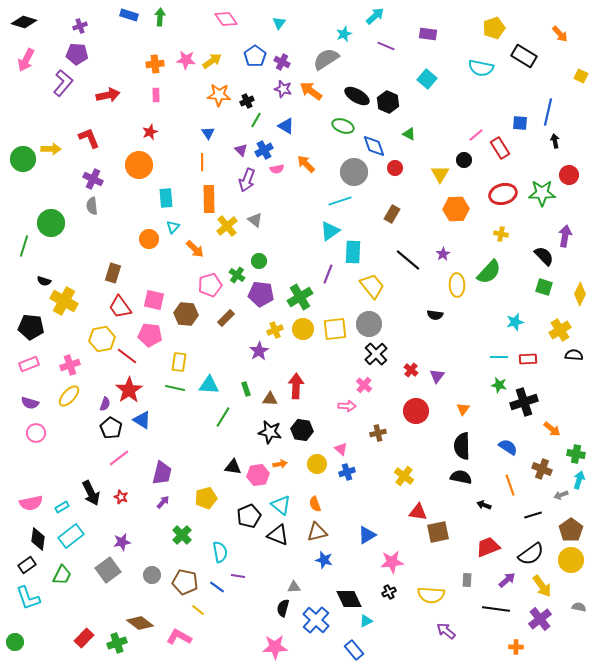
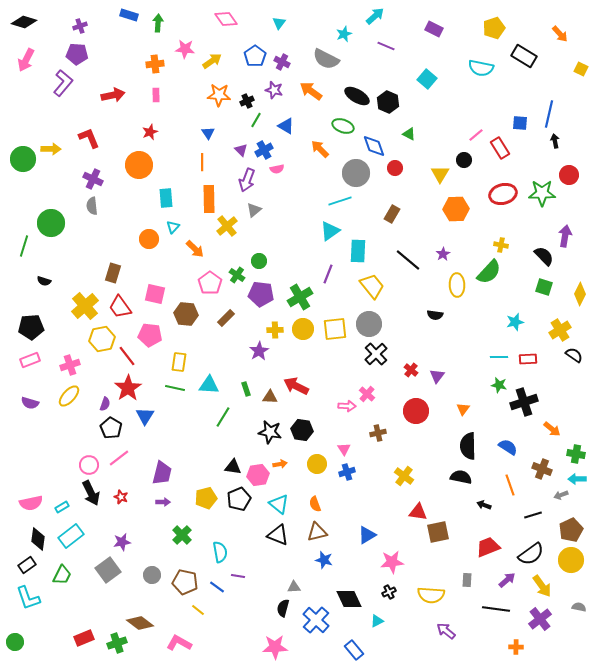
green arrow at (160, 17): moved 2 px left, 6 px down
purple rectangle at (428, 34): moved 6 px right, 5 px up; rotated 18 degrees clockwise
gray semicircle at (326, 59): rotated 120 degrees counterclockwise
pink star at (186, 60): moved 1 px left, 11 px up
yellow square at (581, 76): moved 7 px up
purple star at (283, 89): moved 9 px left, 1 px down
red arrow at (108, 95): moved 5 px right
blue line at (548, 112): moved 1 px right, 2 px down
orange arrow at (306, 164): moved 14 px right, 15 px up
gray circle at (354, 172): moved 2 px right, 1 px down
gray triangle at (255, 220): moved 1 px left, 10 px up; rotated 42 degrees clockwise
yellow cross at (501, 234): moved 11 px down
cyan rectangle at (353, 252): moved 5 px right, 1 px up
pink pentagon at (210, 285): moved 2 px up; rotated 20 degrees counterclockwise
pink square at (154, 300): moved 1 px right, 6 px up
yellow cross at (64, 301): moved 21 px right, 5 px down; rotated 20 degrees clockwise
black pentagon at (31, 327): rotated 10 degrees counterclockwise
yellow cross at (275, 330): rotated 21 degrees clockwise
black semicircle at (574, 355): rotated 30 degrees clockwise
red line at (127, 356): rotated 15 degrees clockwise
pink rectangle at (29, 364): moved 1 px right, 4 px up
pink cross at (364, 385): moved 3 px right, 9 px down
red arrow at (296, 386): rotated 65 degrees counterclockwise
red star at (129, 390): moved 1 px left, 2 px up
brown triangle at (270, 399): moved 2 px up
blue triangle at (142, 420): moved 3 px right, 4 px up; rotated 30 degrees clockwise
pink circle at (36, 433): moved 53 px right, 32 px down
black semicircle at (462, 446): moved 6 px right
pink triangle at (341, 449): moved 3 px right; rotated 16 degrees clockwise
cyan arrow at (579, 480): moved 2 px left, 1 px up; rotated 108 degrees counterclockwise
purple arrow at (163, 502): rotated 48 degrees clockwise
cyan triangle at (281, 505): moved 2 px left, 1 px up
black pentagon at (249, 516): moved 10 px left, 17 px up
brown pentagon at (571, 530): rotated 10 degrees clockwise
cyan triangle at (366, 621): moved 11 px right
pink L-shape at (179, 637): moved 6 px down
red rectangle at (84, 638): rotated 24 degrees clockwise
